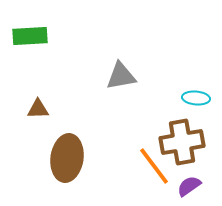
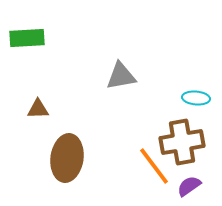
green rectangle: moved 3 px left, 2 px down
